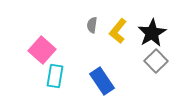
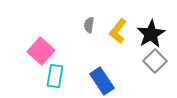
gray semicircle: moved 3 px left
black star: moved 1 px left, 1 px down
pink square: moved 1 px left, 1 px down
gray square: moved 1 px left
